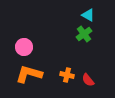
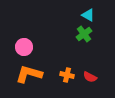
red semicircle: moved 2 px right, 3 px up; rotated 24 degrees counterclockwise
